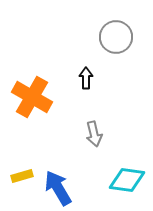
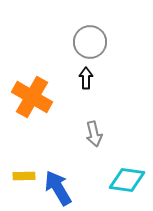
gray circle: moved 26 px left, 5 px down
yellow rectangle: moved 2 px right; rotated 15 degrees clockwise
